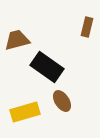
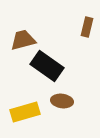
brown trapezoid: moved 6 px right
black rectangle: moved 1 px up
brown ellipse: rotated 50 degrees counterclockwise
